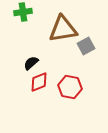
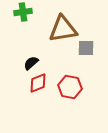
gray square: moved 2 px down; rotated 30 degrees clockwise
red diamond: moved 1 px left, 1 px down
